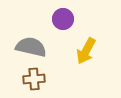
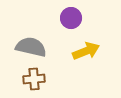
purple circle: moved 8 px right, 1 px up
yellow arrow: rotated 140 degrees counterclockwise
